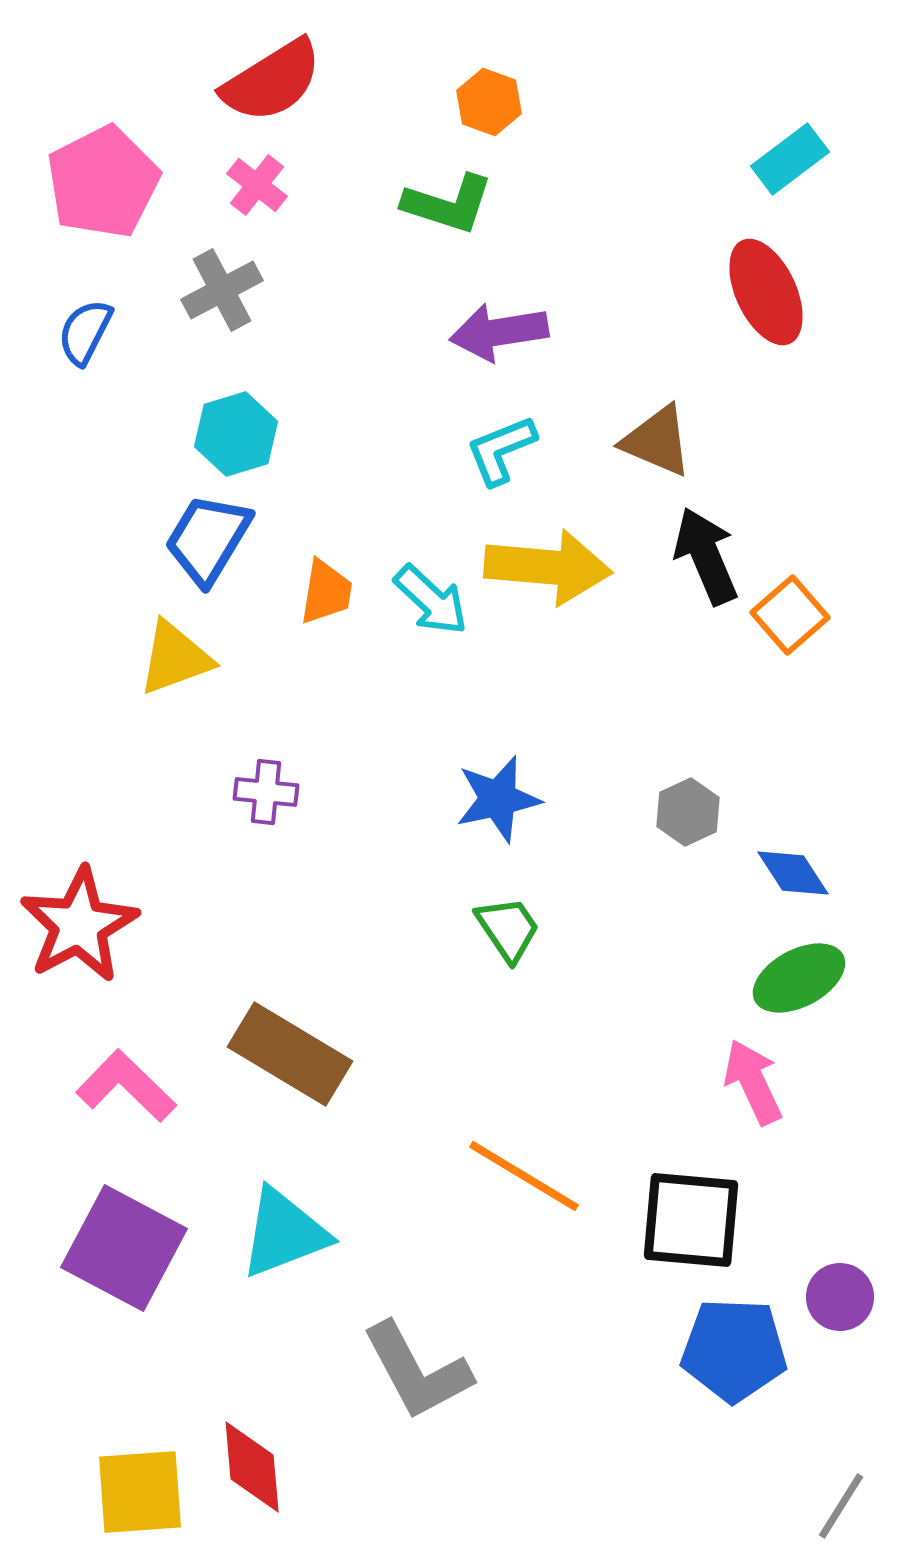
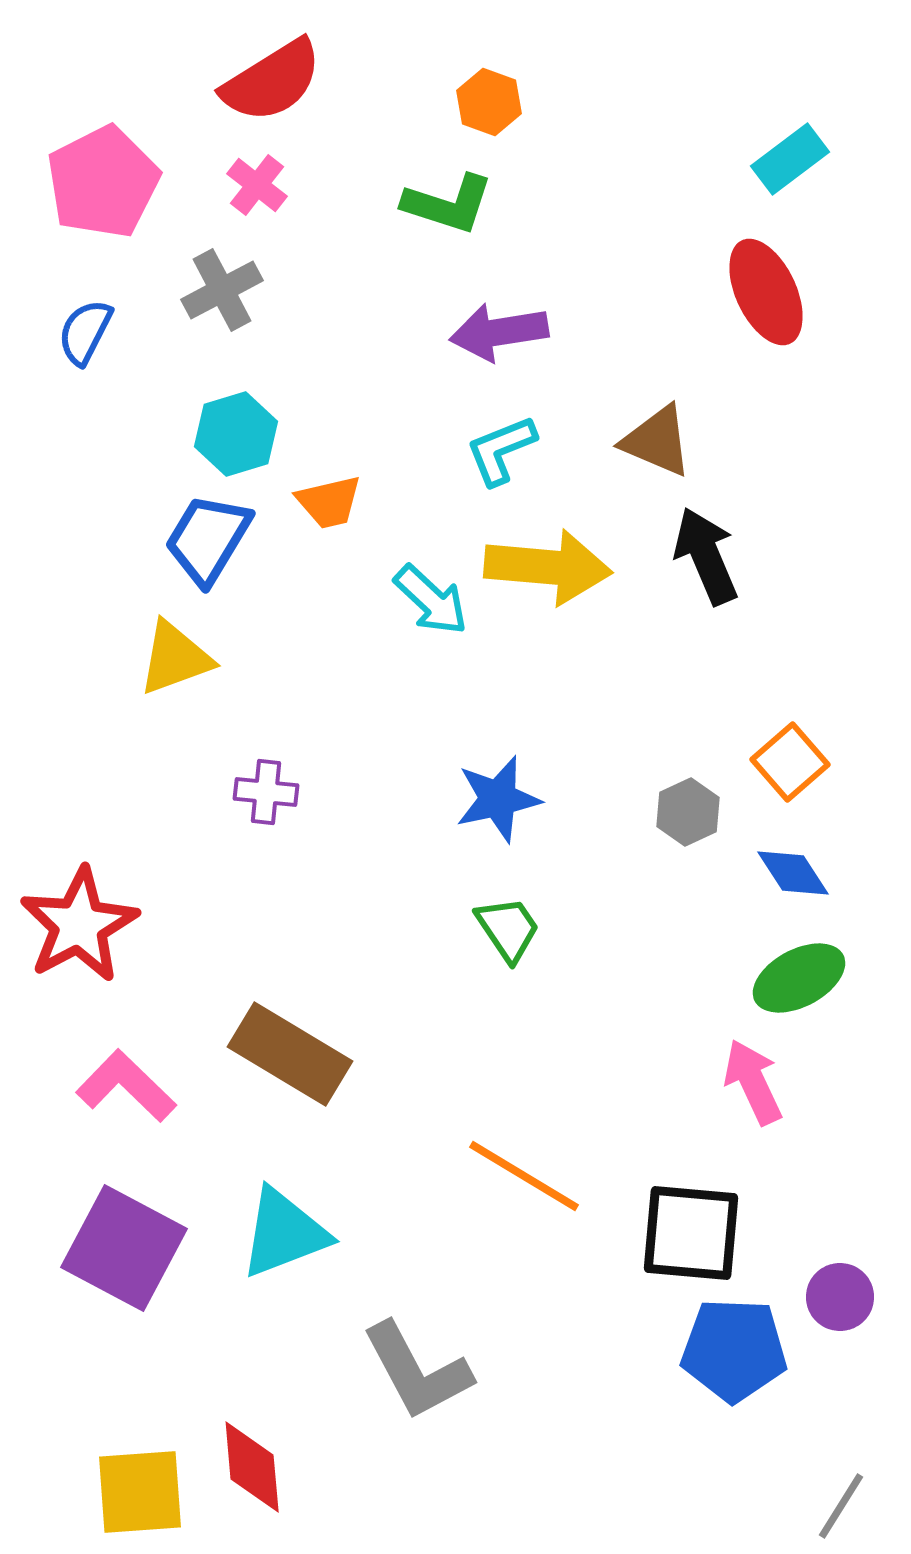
orange trapezoid: moved 3 px right, 90 px up; rotated 68 degrees clockwise
orange square: moved 147 px down
black square: moved 13 px down
